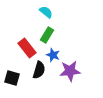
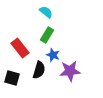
red rectangle: moved 7 px left
